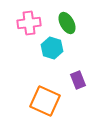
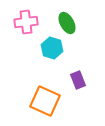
pink cross: moved 3 px left, 1 px up
